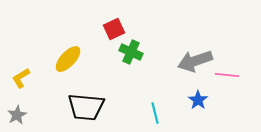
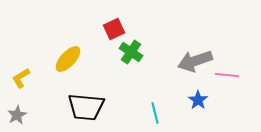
green cross: rotated 10 degrees clockwise
